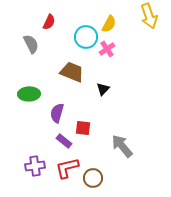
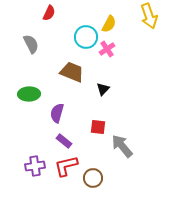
red semicircle: moved 9 px up
red square: moved 15 px right, 1 px up
red L-shape: moved 1 px left, 2 px up
